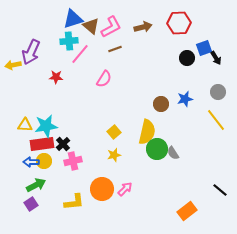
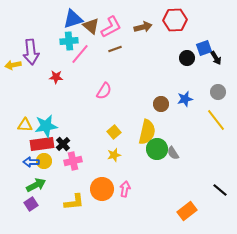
red hexagon: moved 4 px left, 3 px up
purple arrow: rotated 30 degrees counterclockwise
pink semicircle: moved 12 px down
pink arrow: rotated 35 degrees counterclockwise
